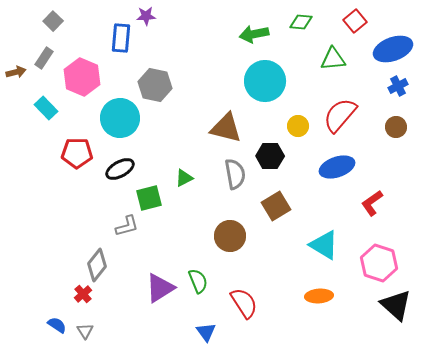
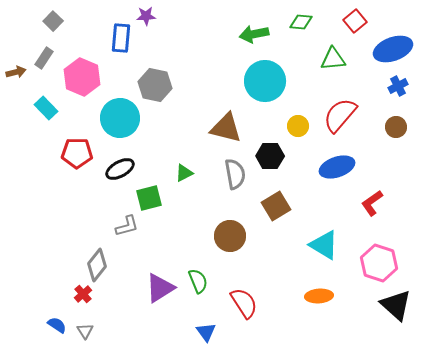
green triangle at (184, 178): moved 5 px up
